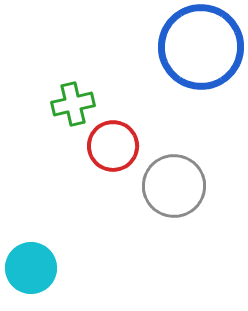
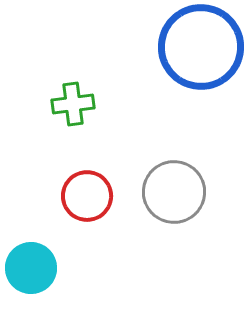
green cross: rotated 6 degrees clockwise
red circle: moved 26 px left, 50 px down
gray circle: moved 6 px down
